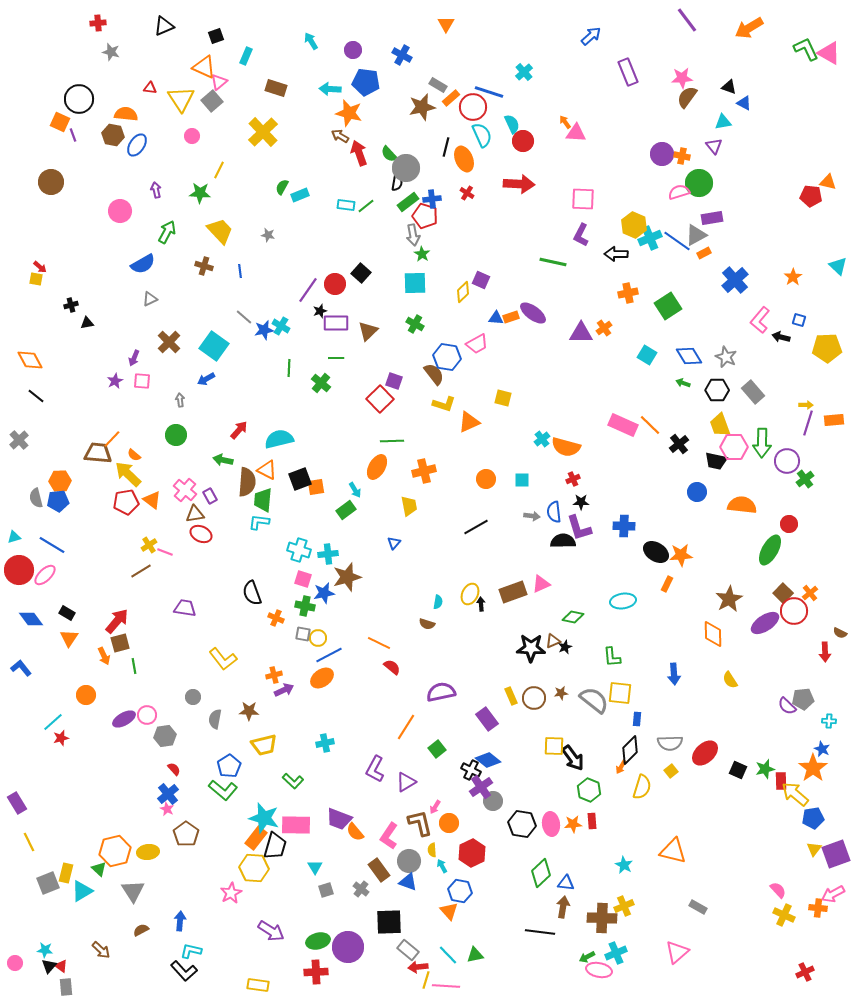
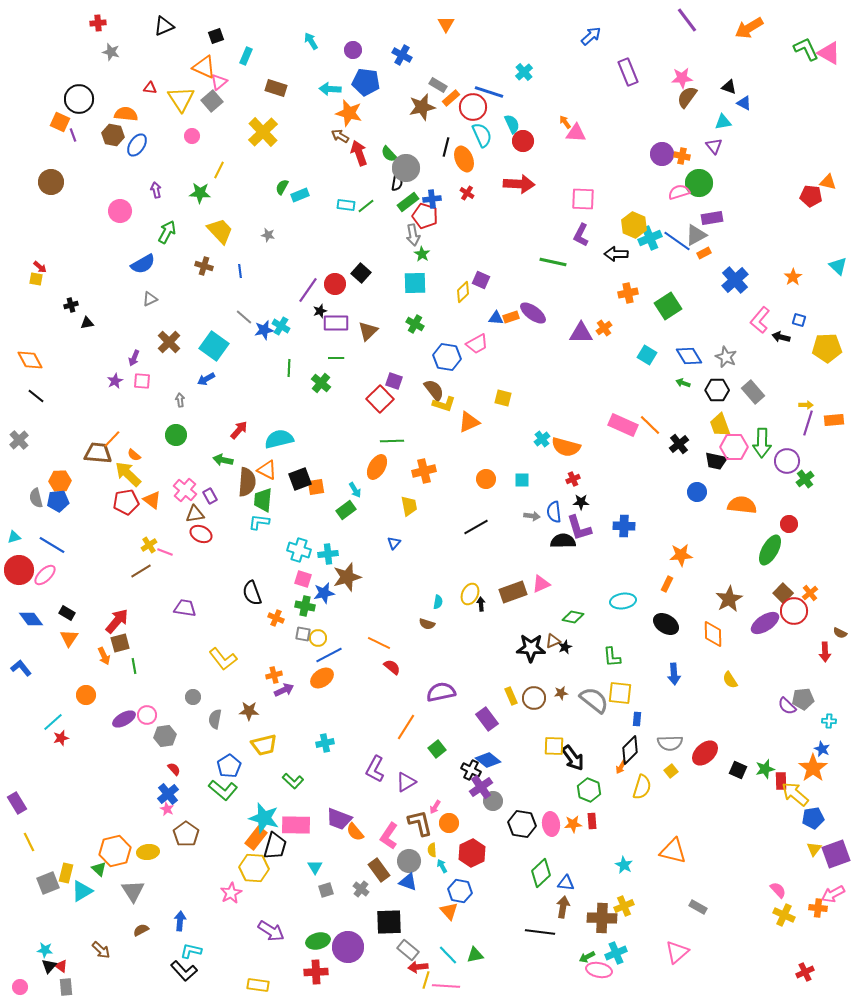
brown semicircle at (434, 374): moved 16 px down
black ellipse at (656, 552): moved 10 px right, 72 px down
pink circle at (15, 963): moved 5 px right, 24 px down
